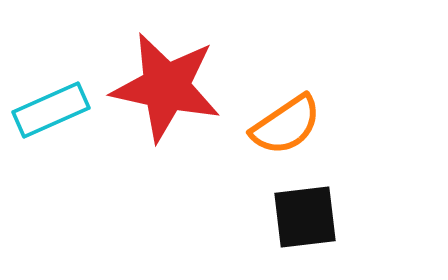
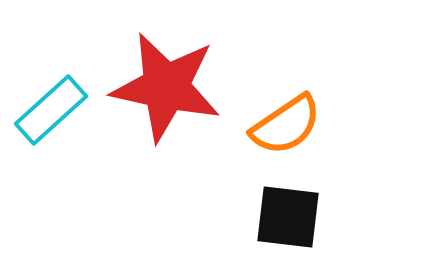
cyan rectangle: rotated 18 degrees counterclockwise
black square: moved 17 px left; rotated 14 degrees clockwise
